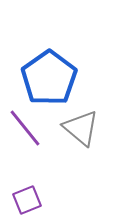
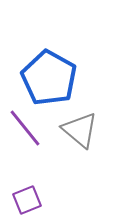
blue pentagon: rotated 8 degrees counterclockwise
gray triangle: moved 1 px left, 2 px down
